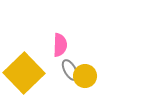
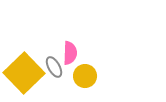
pink semicircle: moved 10 px right, 8 px down
gray ellipse: moved 16 px left, 3 px up
